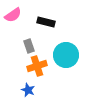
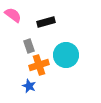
pink semicircle: rotated 108 degrees counterclockwise
black rectangle: rotated 30 degrees counterclockwise
orange cross: moved 2 px right, 1 px up
blue star: moved 1 px right, 4 px up
